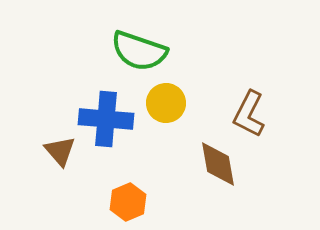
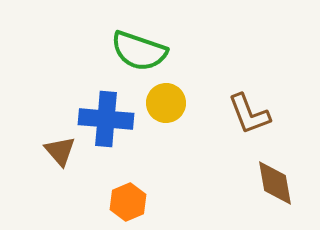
brown L-shape: rotated 48 degrees counterclockwise
brown diamond: moved 57 px right, 19 px down
